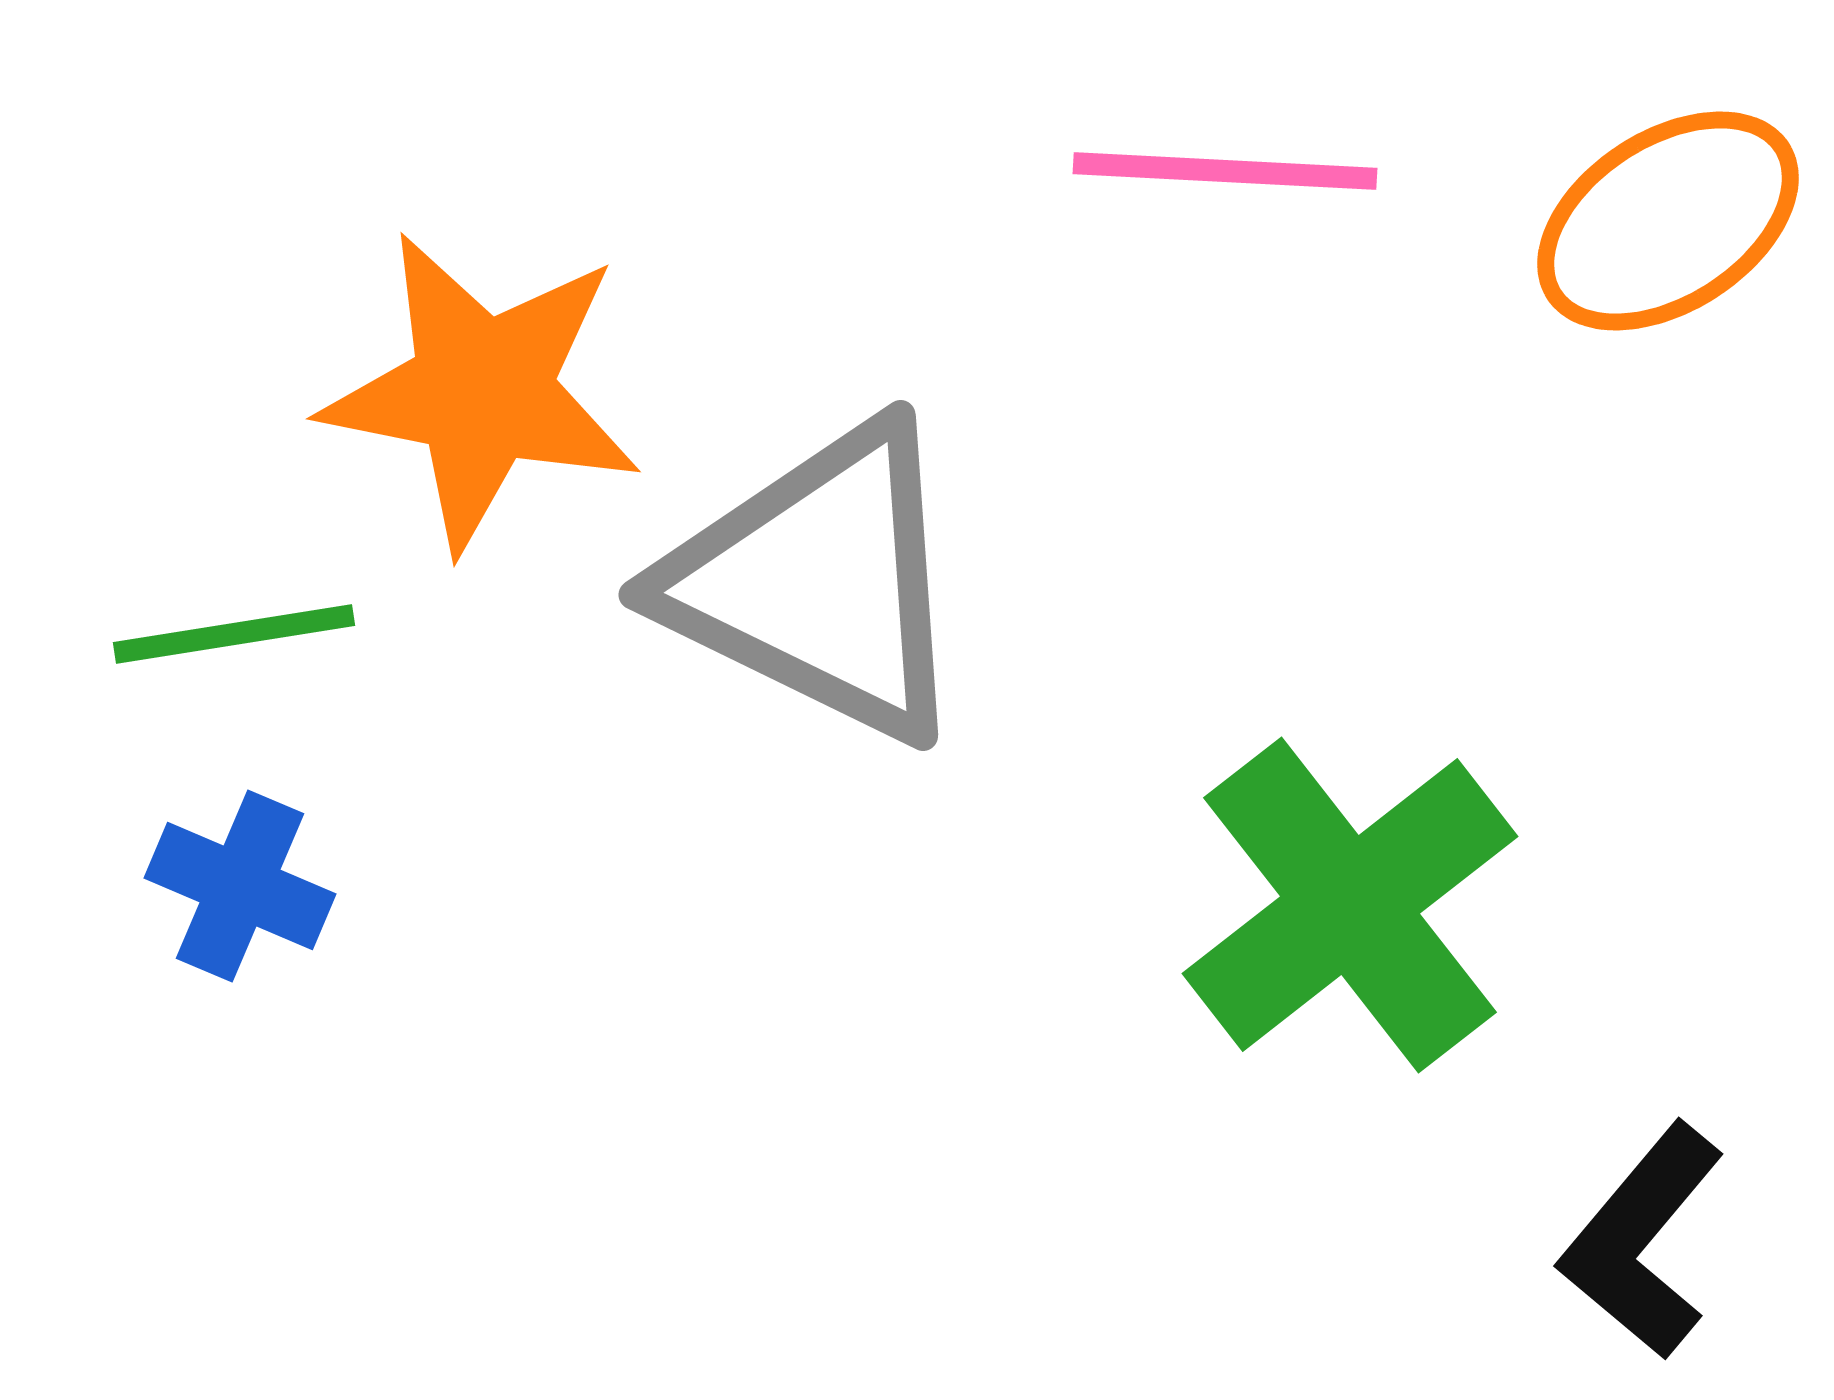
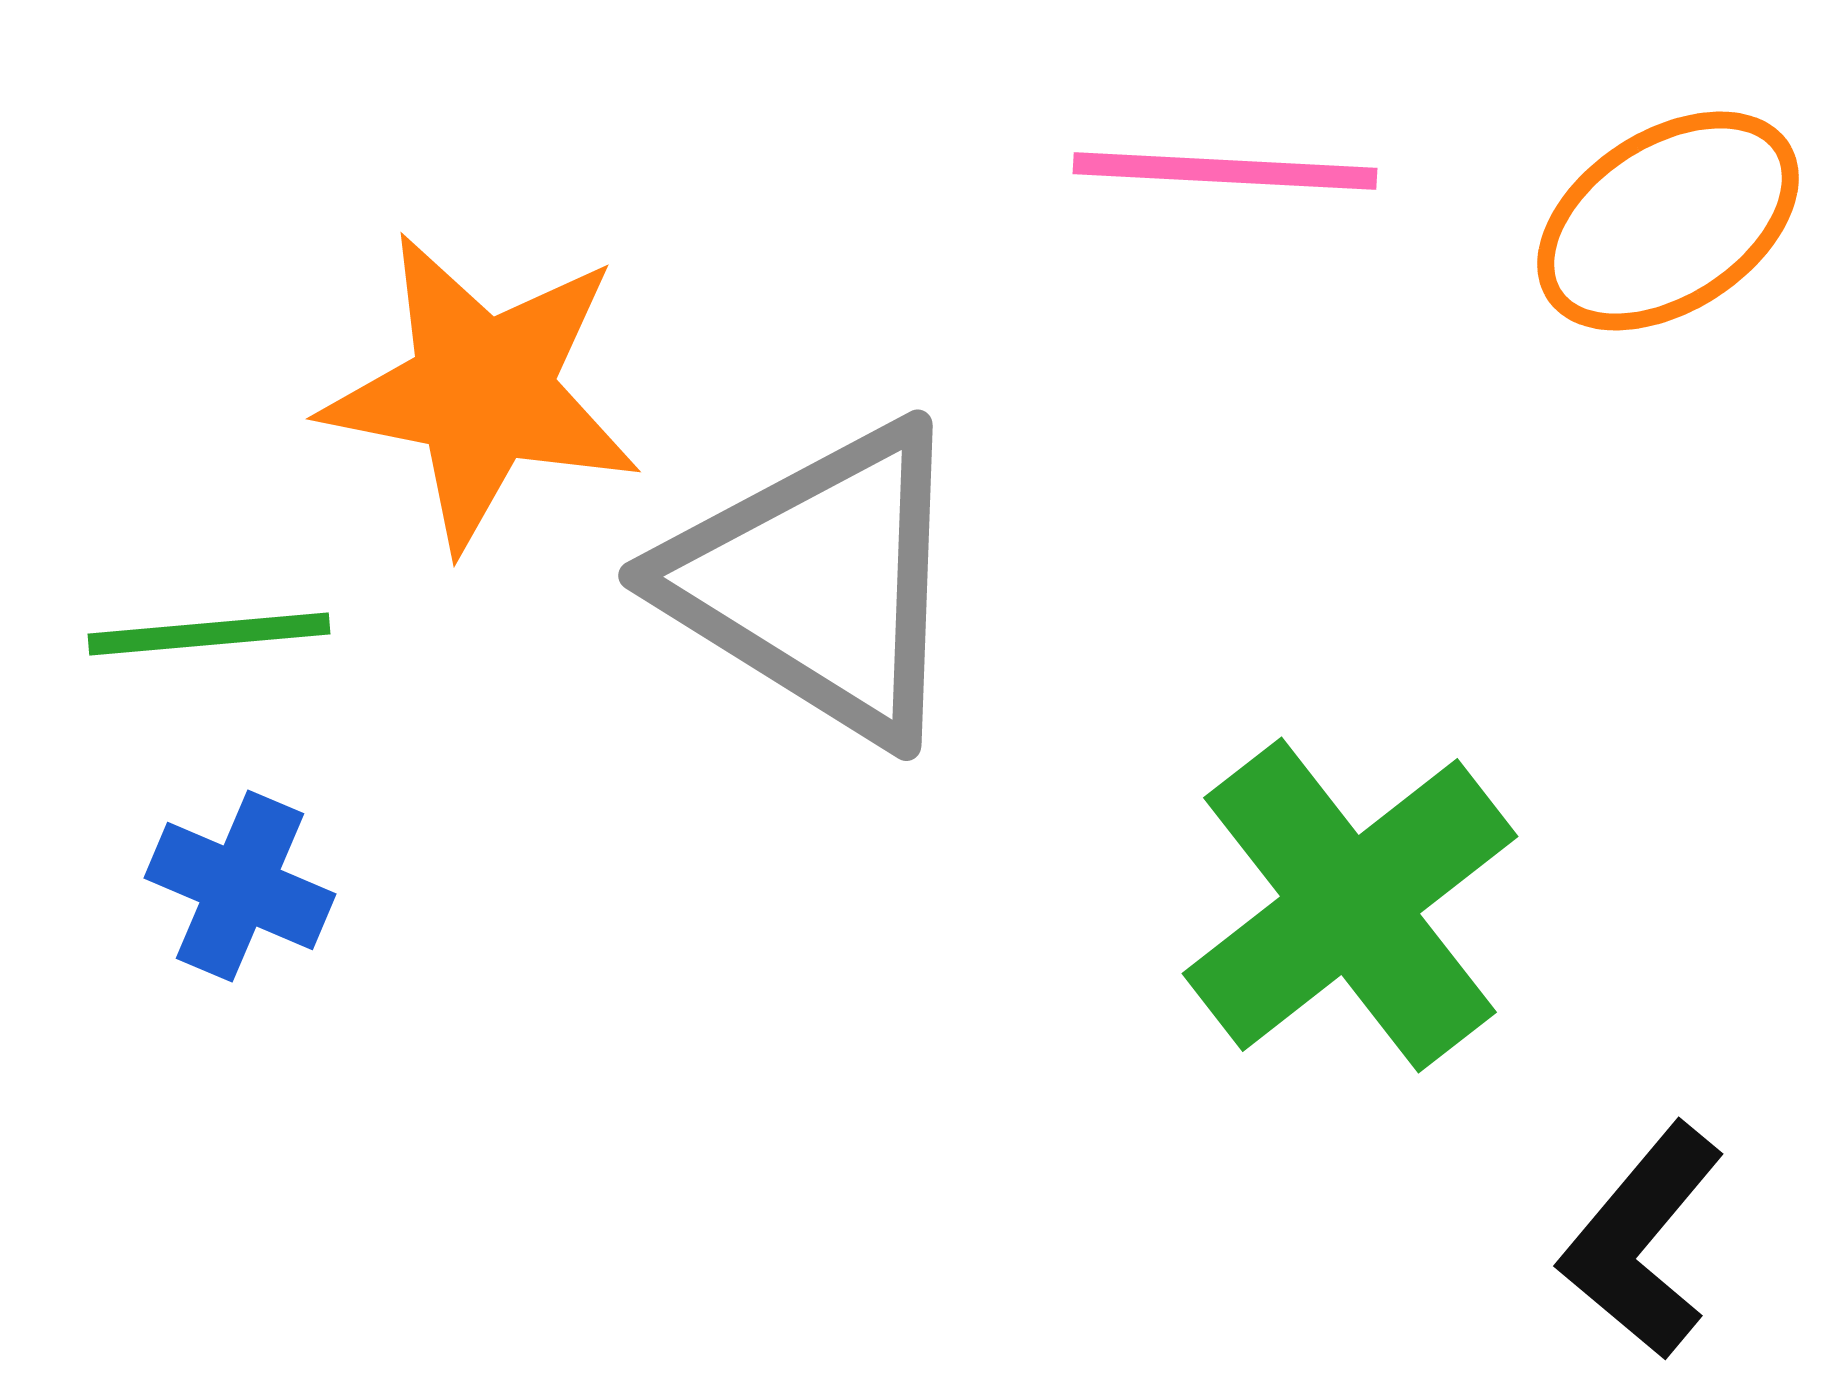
gray triangle: rotated 6 degrees clockwise
green line: moved 25 px left; rotated 4 degrees clockwise
